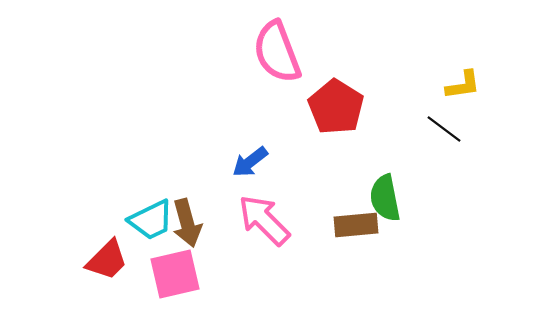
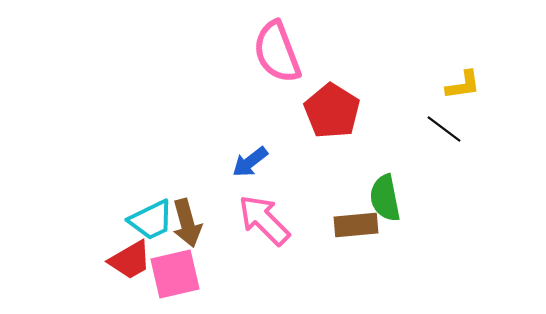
red pentagon: moved 4 px left, 4 px down
red trapezoid: moved 23 px right; rotated 15 degrees clockwise
